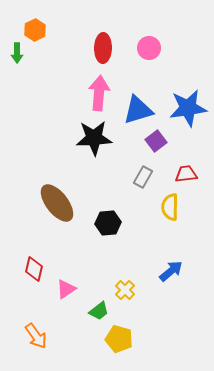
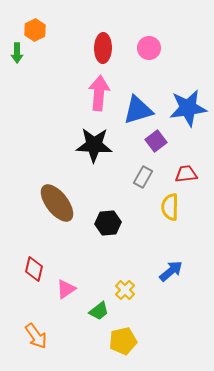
black star: moved 7 px down; rotated 6 degrees clockwise
yellow pentagon: moved 4 px right, 2 px down; rotated 28 degrees counterclockwise
